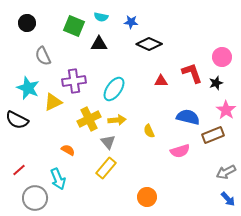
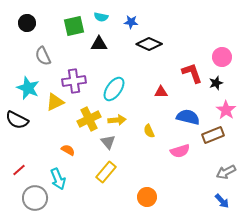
green square: rotated 35 degrees counterclockwise
red triangle: moved 11 px down
yellow triangle: moved 2 px right
yellow rectangle: moved 4 px down
blue arrow: moved 6 px left, 2 px down
